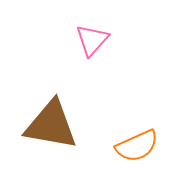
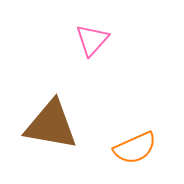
orange semicircle: moved 2 px left, 2 px down
